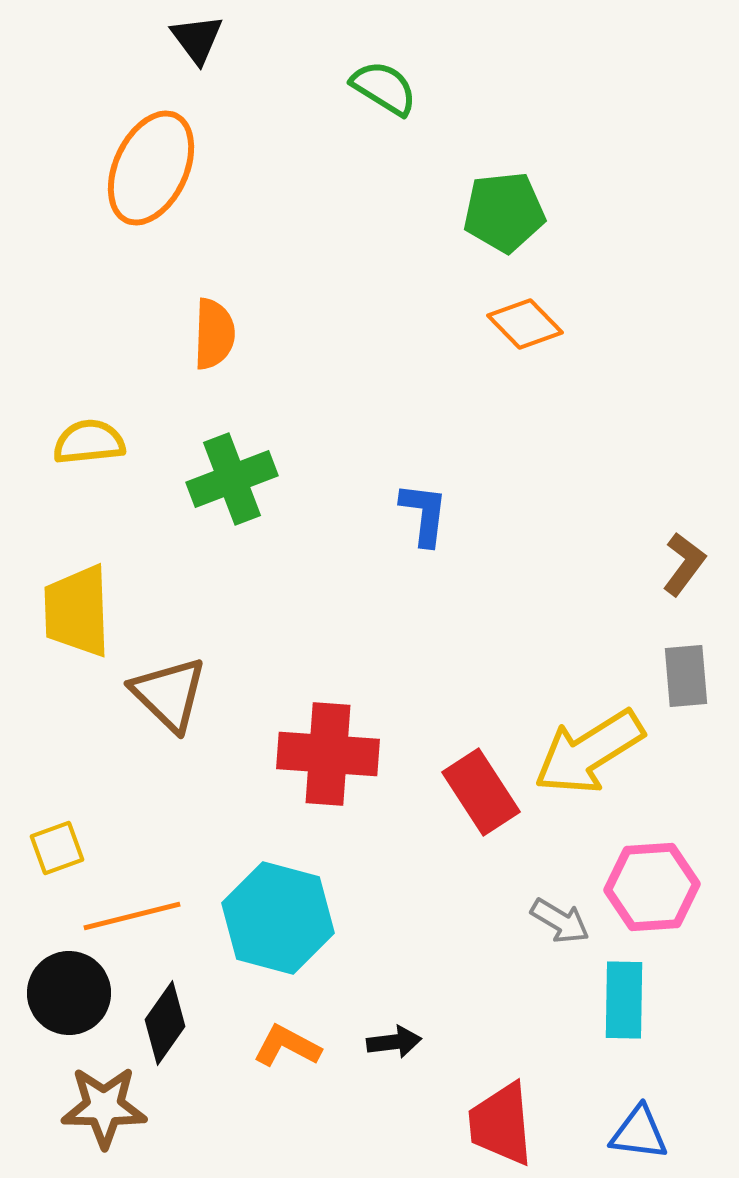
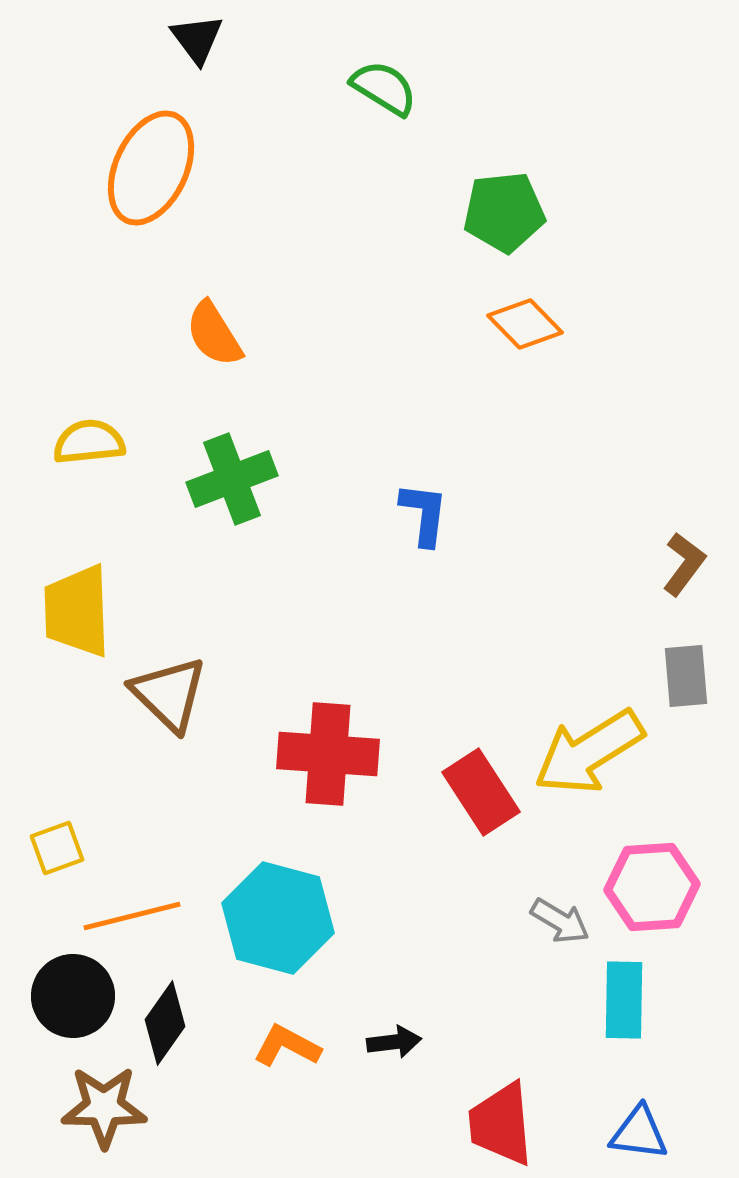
orange semicircle: rotated 146 degrees clockwise
black circle: moved 4 px right, 3 px down
